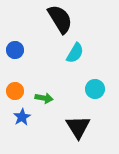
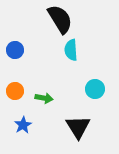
cyan semicircle: moved 4 px left, 3 px up; rotated 145 degrees clockwise
blue star: moved 1 px right, 8 px down
